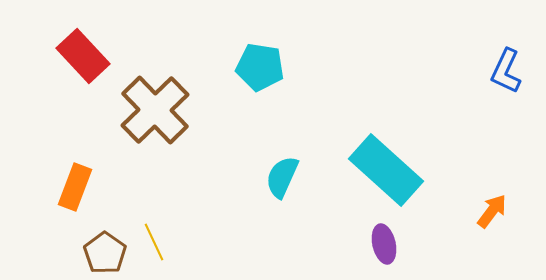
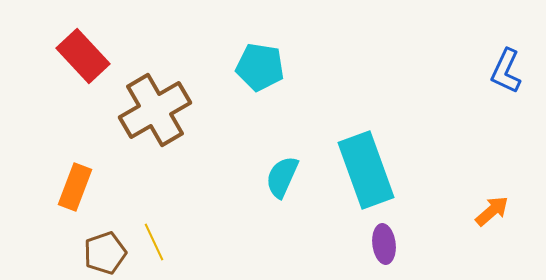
brown cross: rotated 14 degrees clockwise
cyan rectangle: moved 20 px left; rotated 28 degrees clockwise
orange arrow: rotated 12 degrees clockwise
purple ellipse: rotated 6 degrees clockwise
brown pentagon: rotated 18 degrees clockwise
